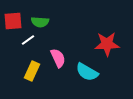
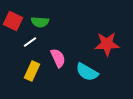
red square: rotated 30 degrees clockwise
white line: moved 2 px right, 2 px down
